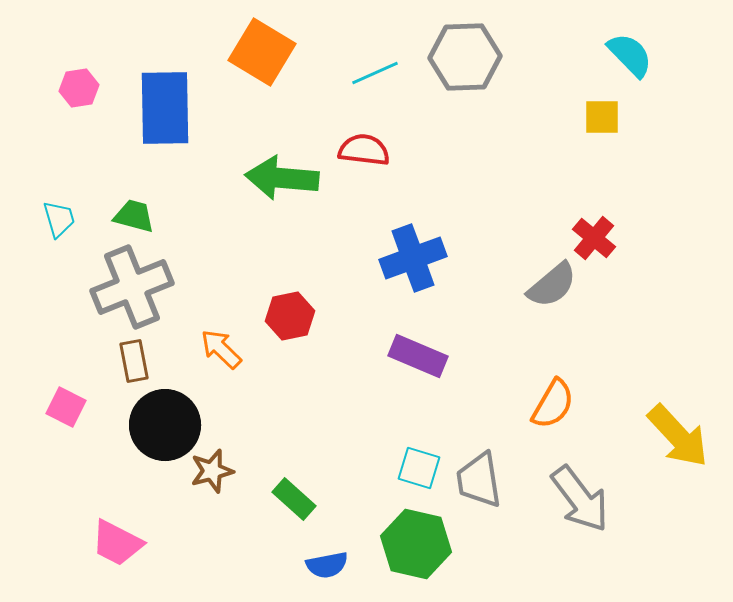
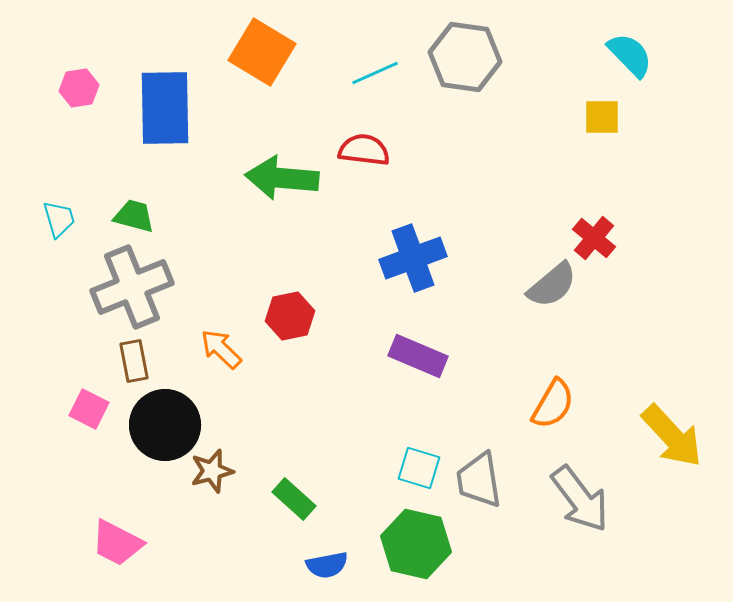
gray hexagon: rotated 10 degrees clockwise
pink square: moved 23 px right, 2 px down
yellow arrow: moved 6 px left
